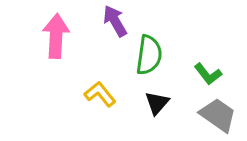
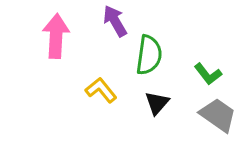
yellow L-shape: moved 1 px right, 4 px up
